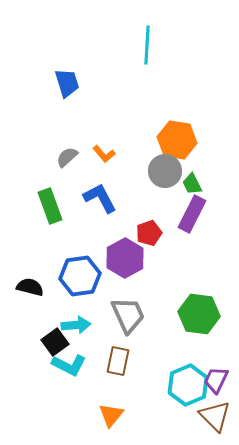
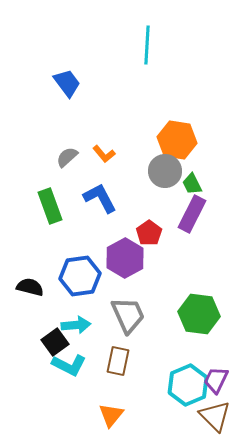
blue trapezoid: rotated 20 degrees counterclockwise
red pentagon: rotated 15 degrees counterclockwise
